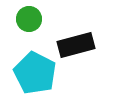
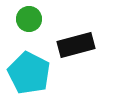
cyan pentagon: moved 6 px left
